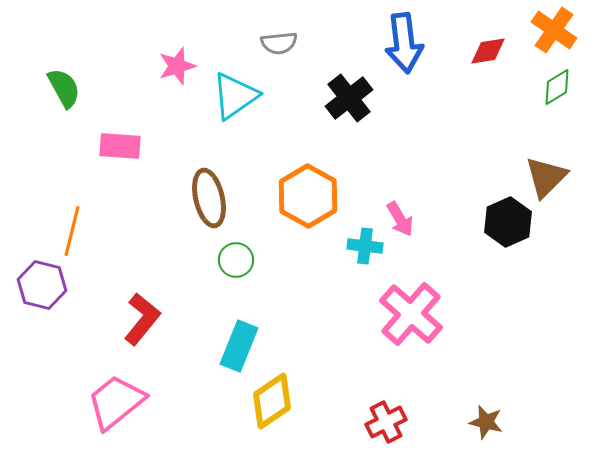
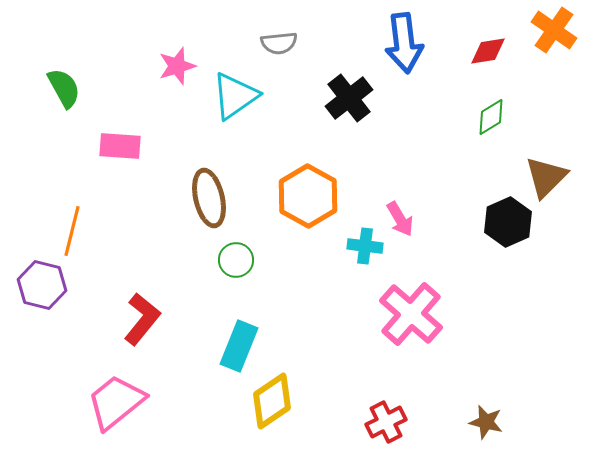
green diamond: moved 66 px left, 30 px down
